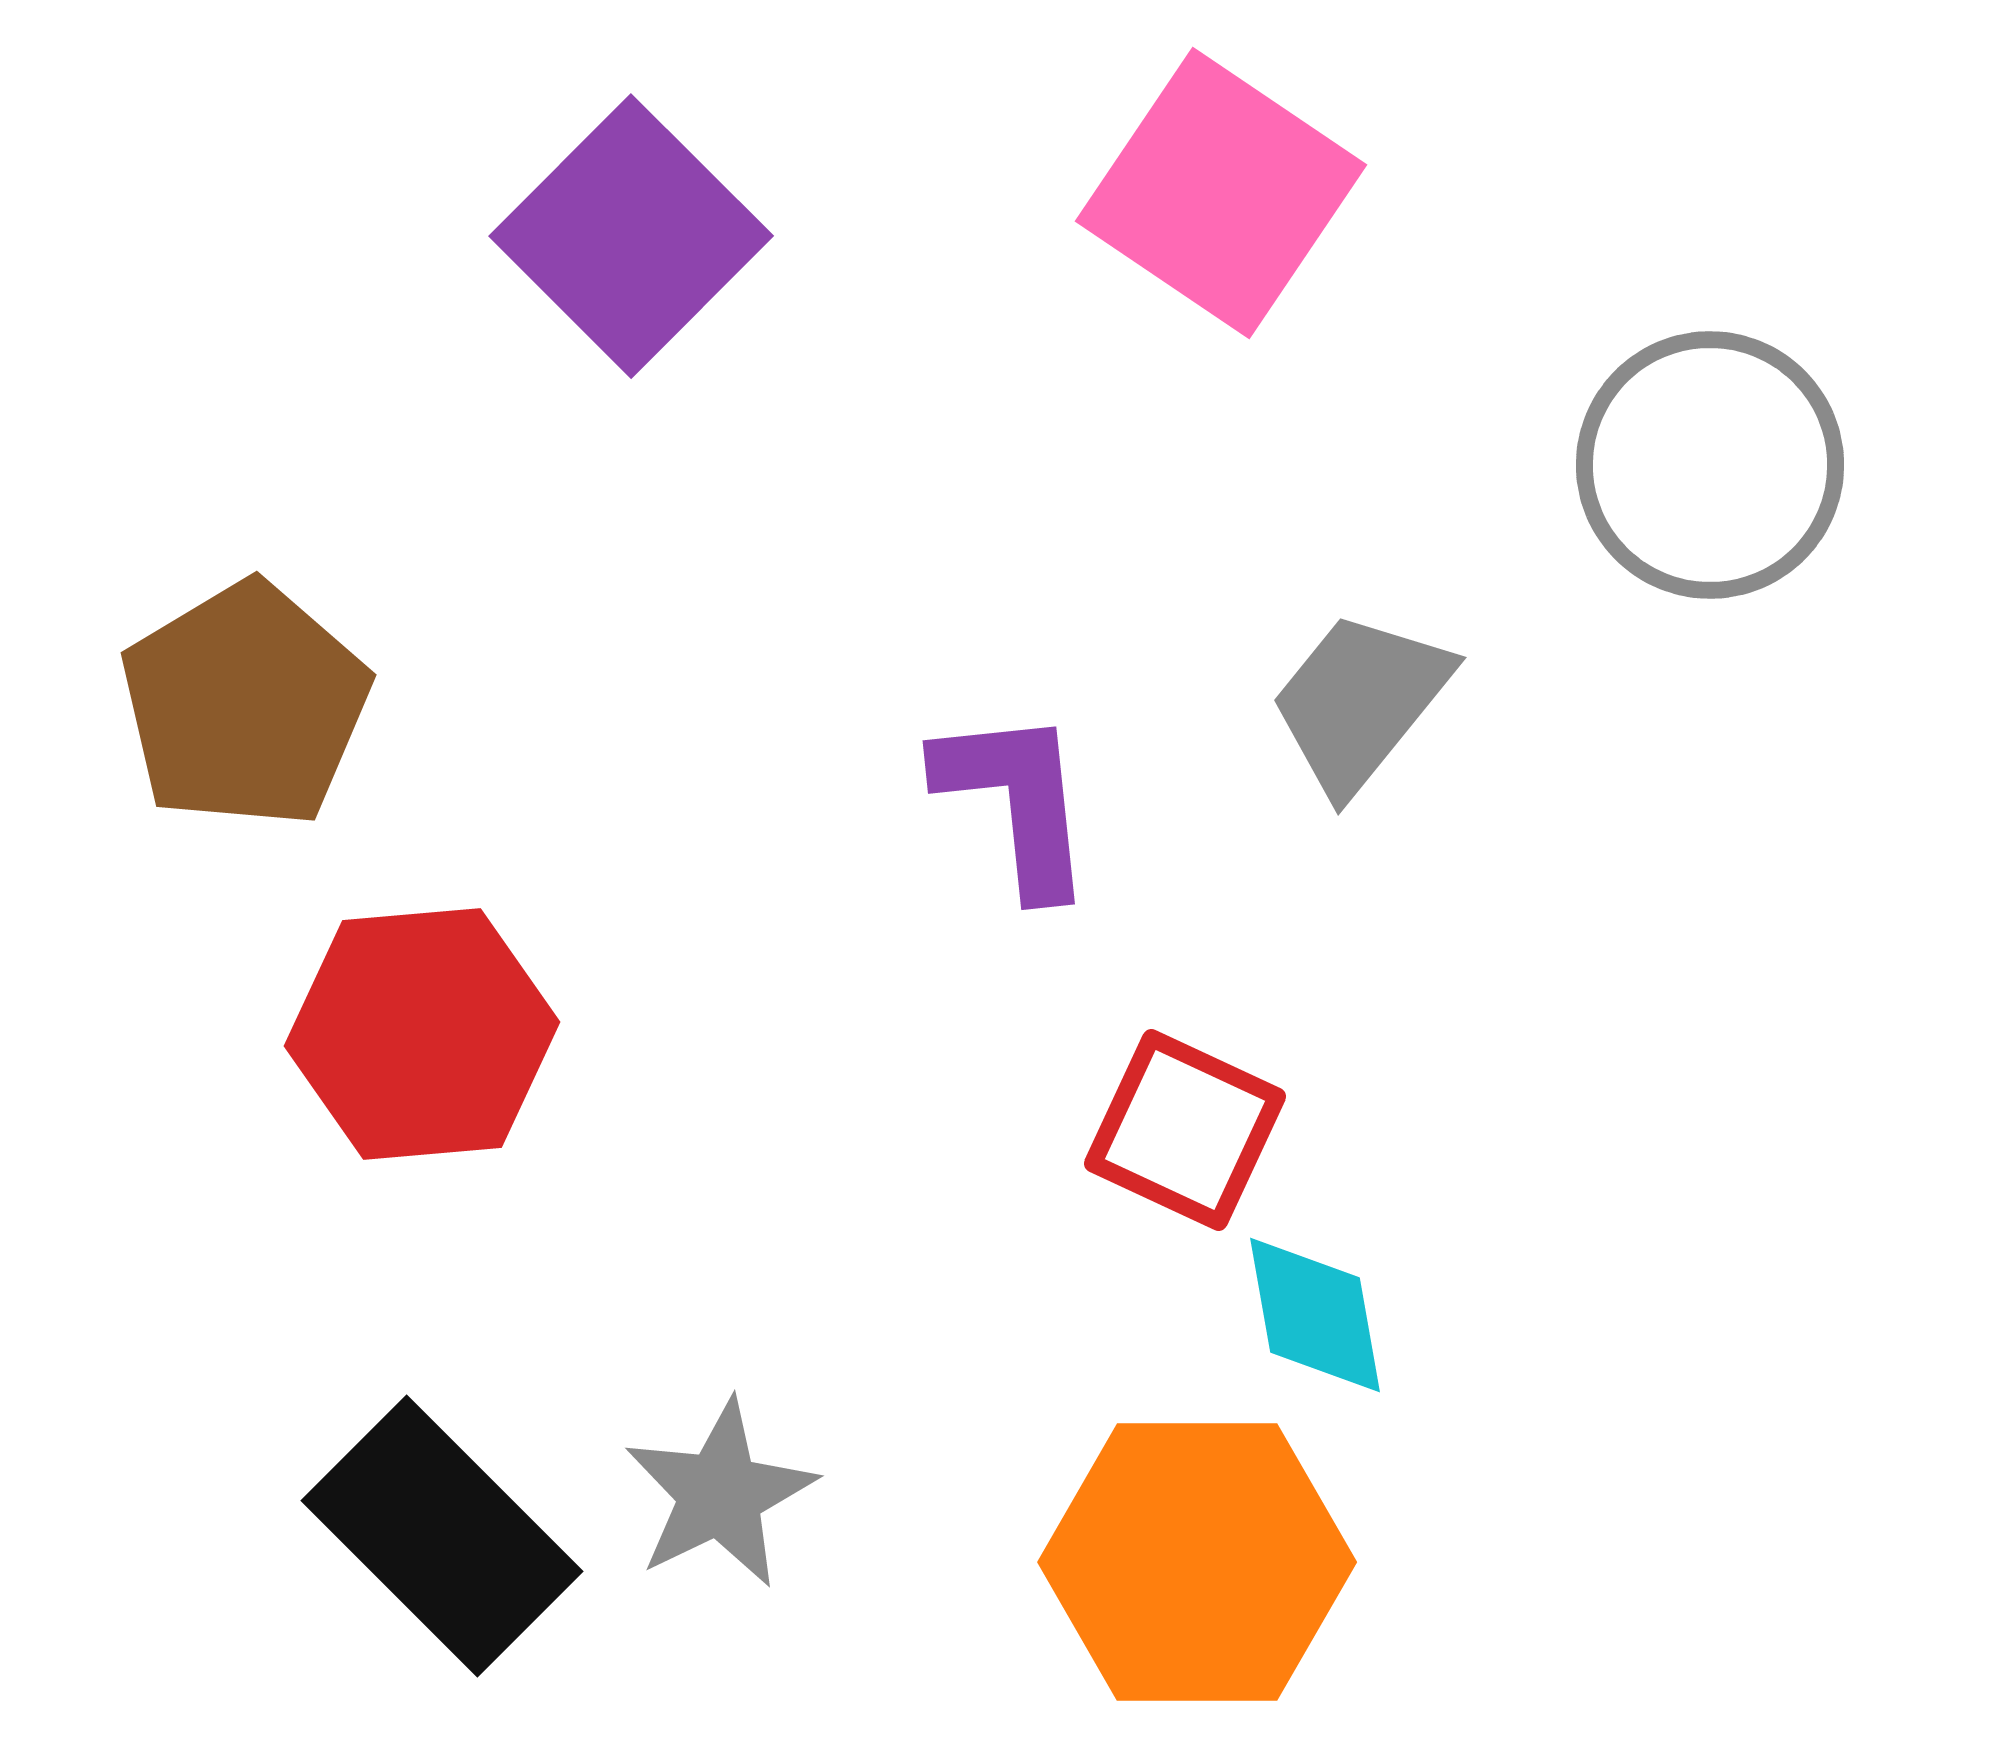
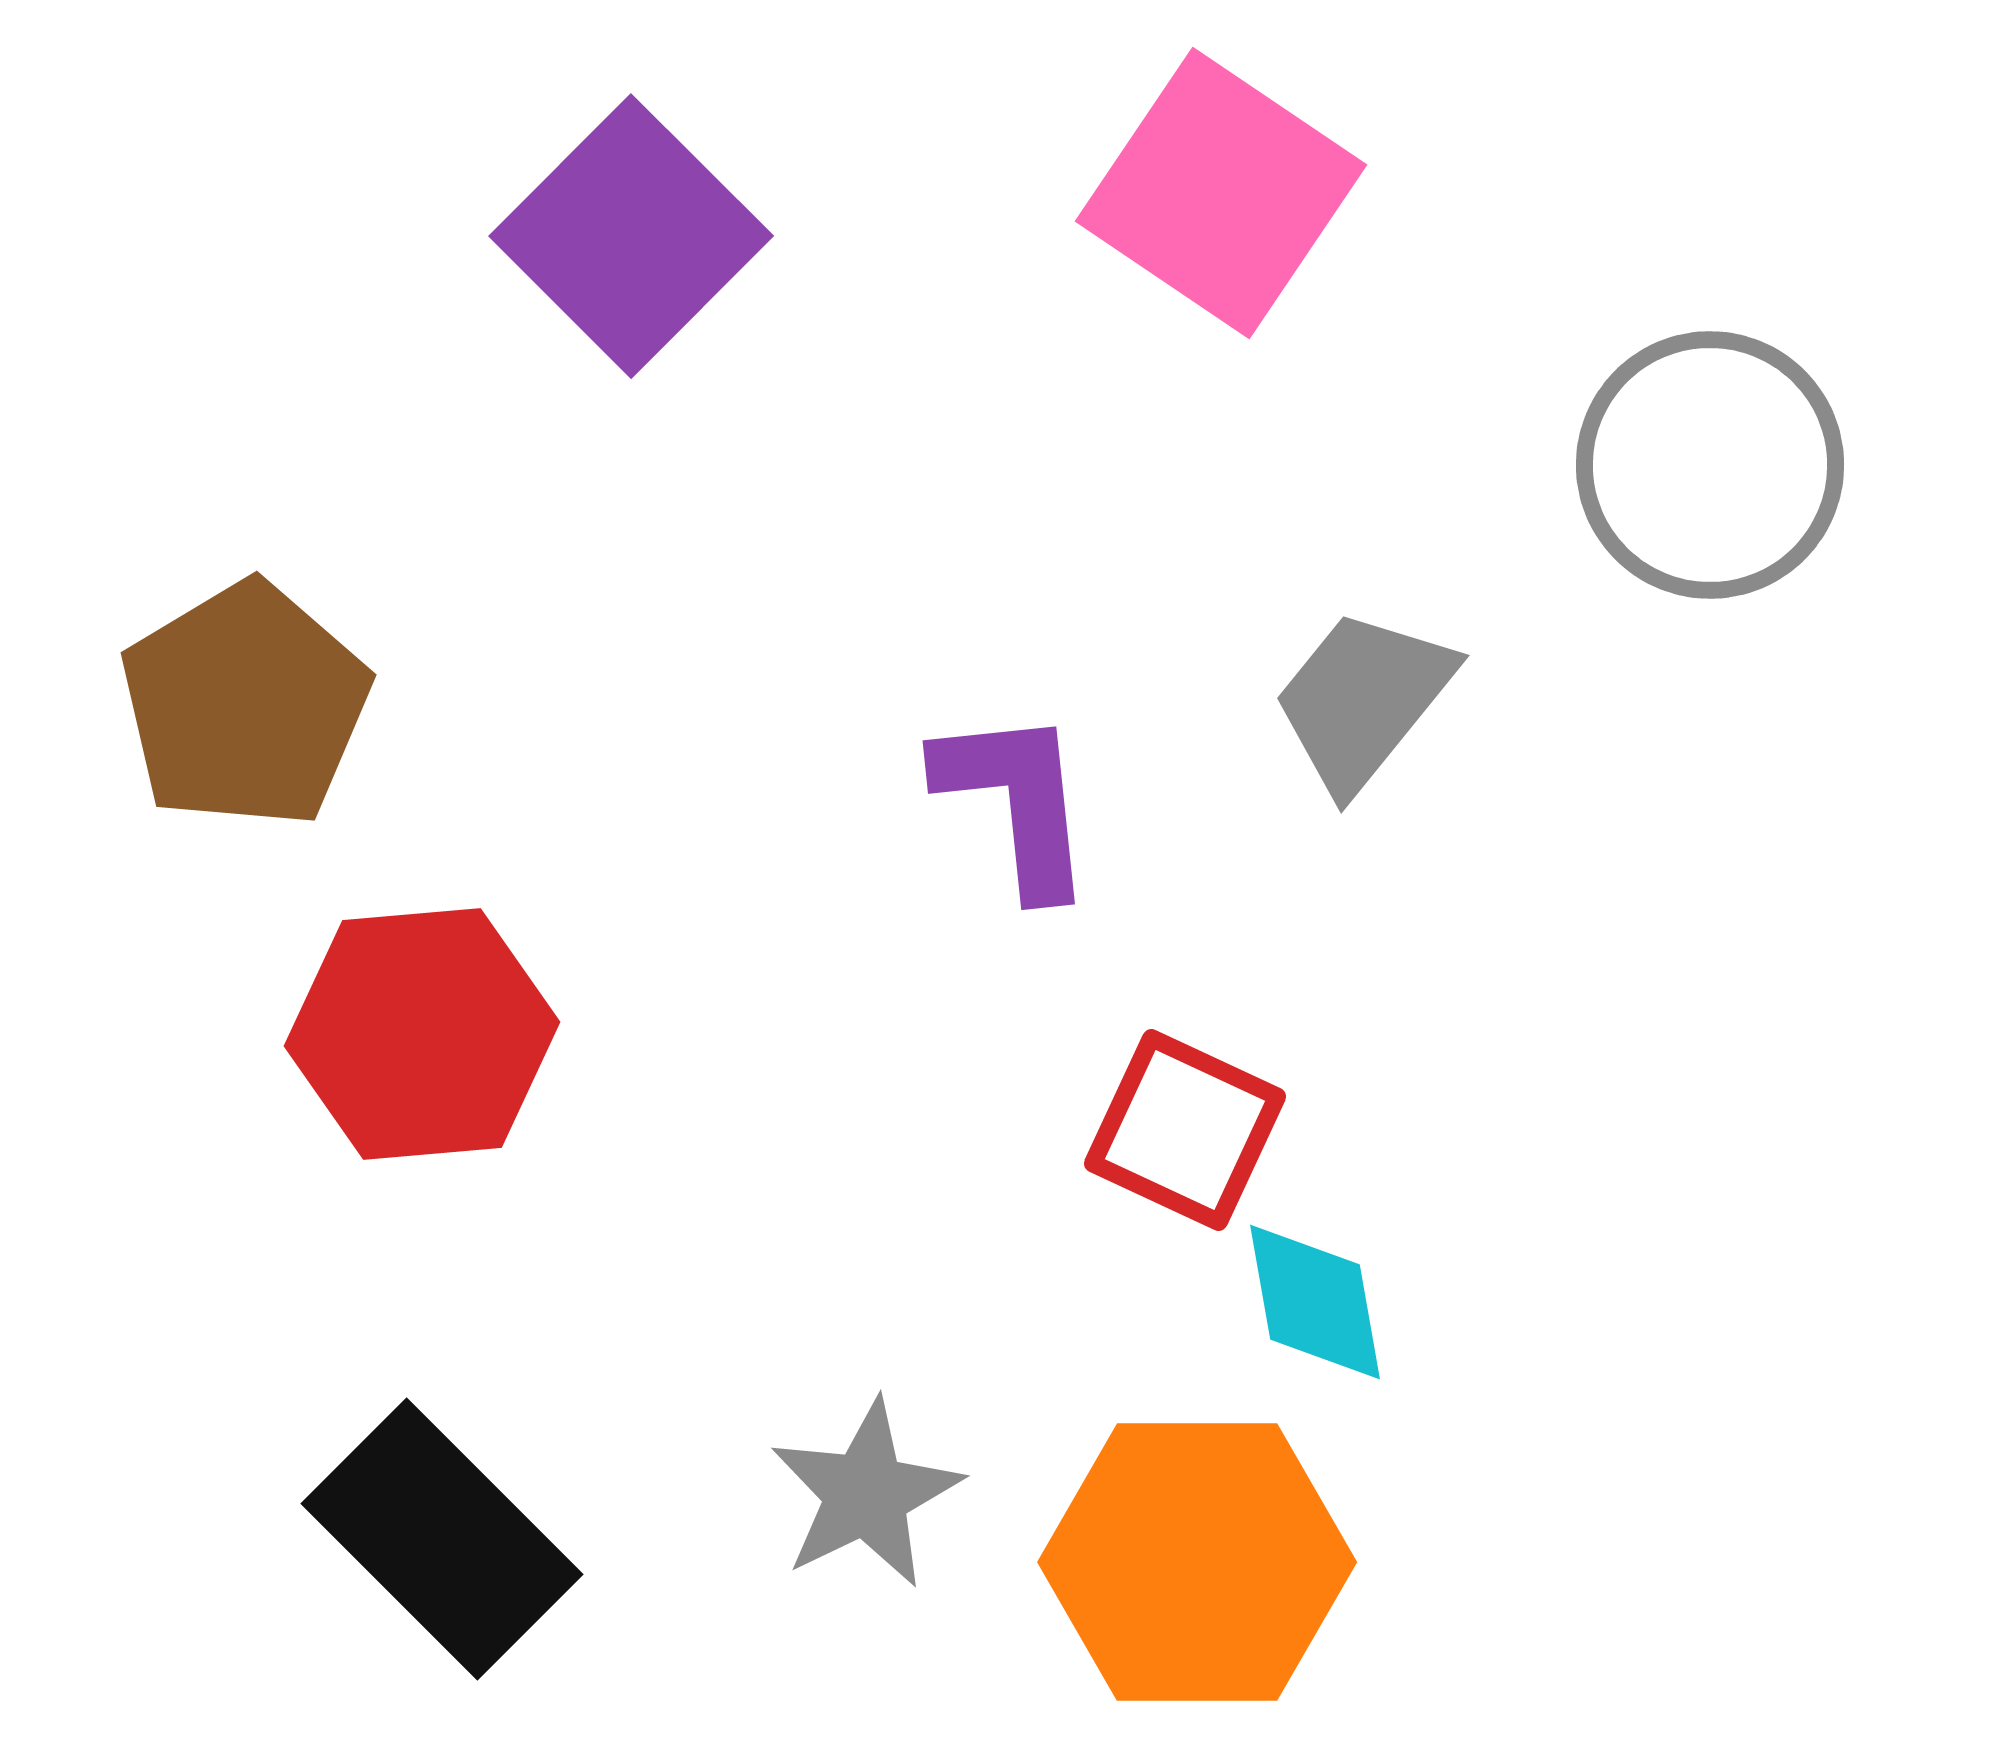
gray trapezoid: moved 3 px right, 2 px up
cyan diamond: moved 13 px up
gray star: moved 146 px right
black rectangle: moved 3 px down
